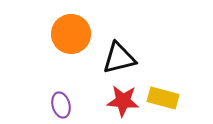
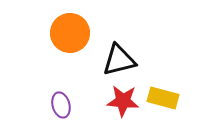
orange circle: moved 1 px left, 1 px up
black triangle: moved 2 px down
